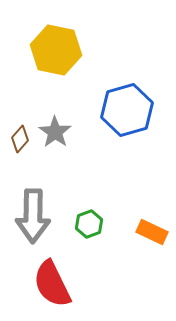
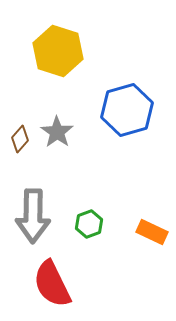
yellow hexagon: moved 2 px right, 1 px down; rotated 6 degrees clockwise
gray star: moved 2 px right
